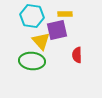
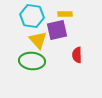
yellow triangle: moved 3 px left, 1 px up
